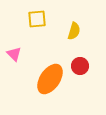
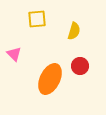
orange ellipse: rotated 8 degrees counterclockwise
